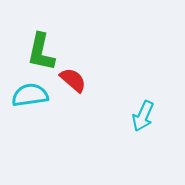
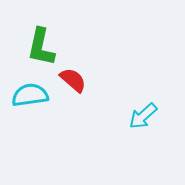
green L-shape: moved 5 px up
cyan arrow: rotated 24 degrees clockwise
